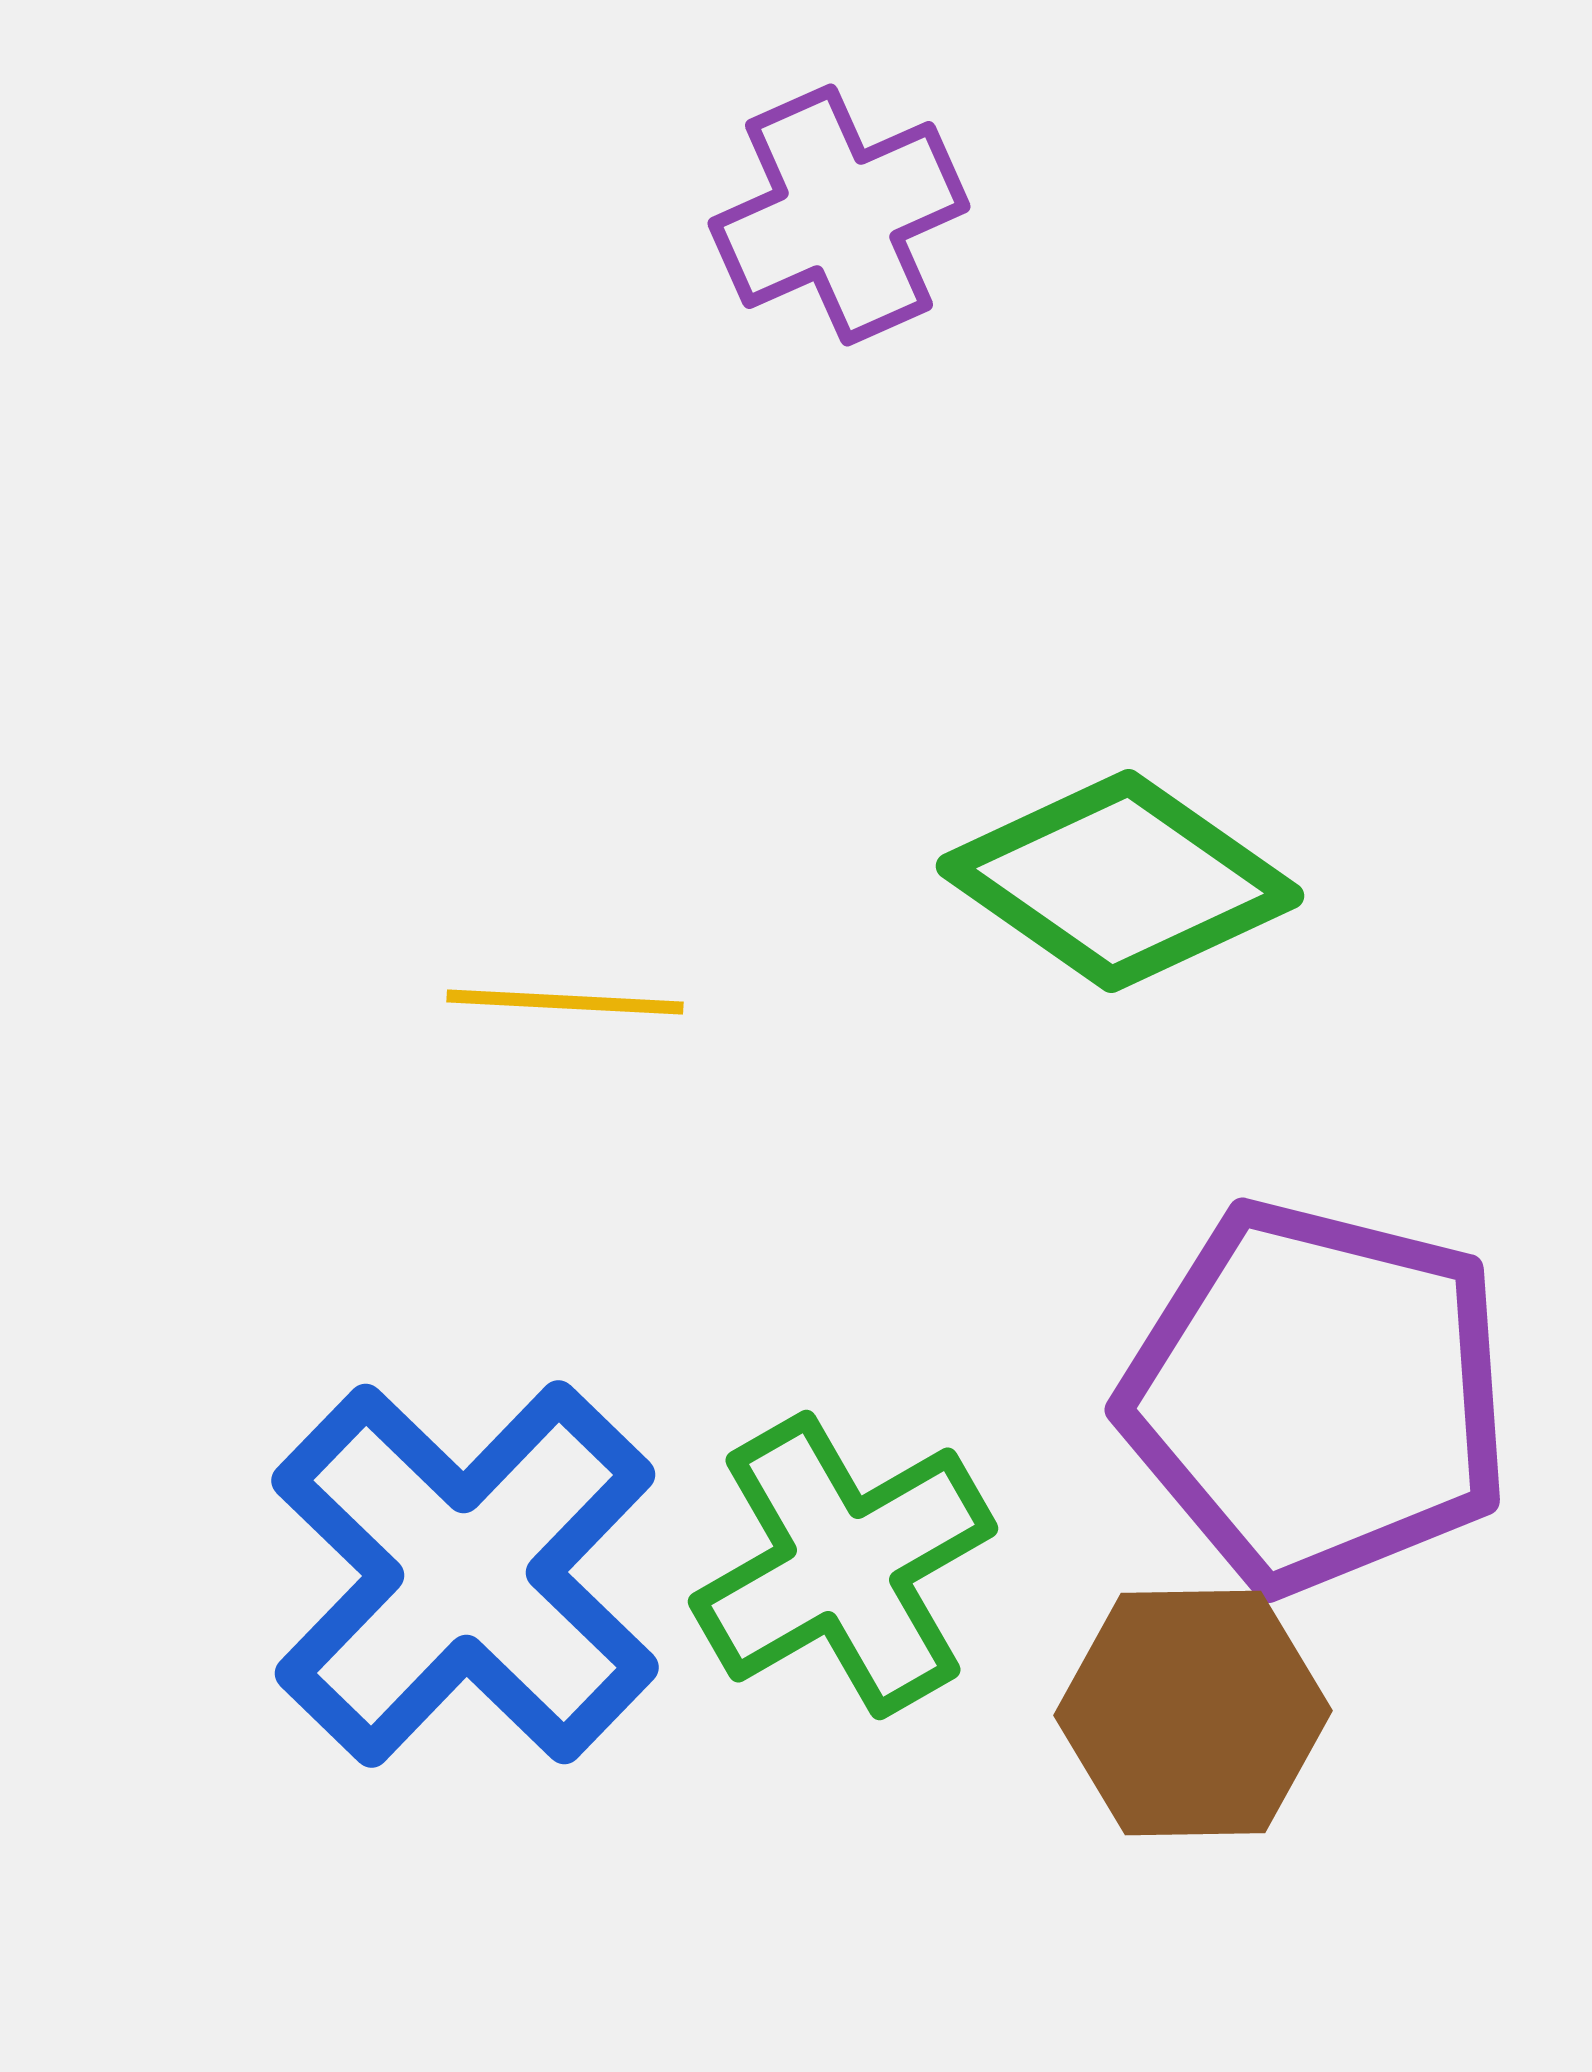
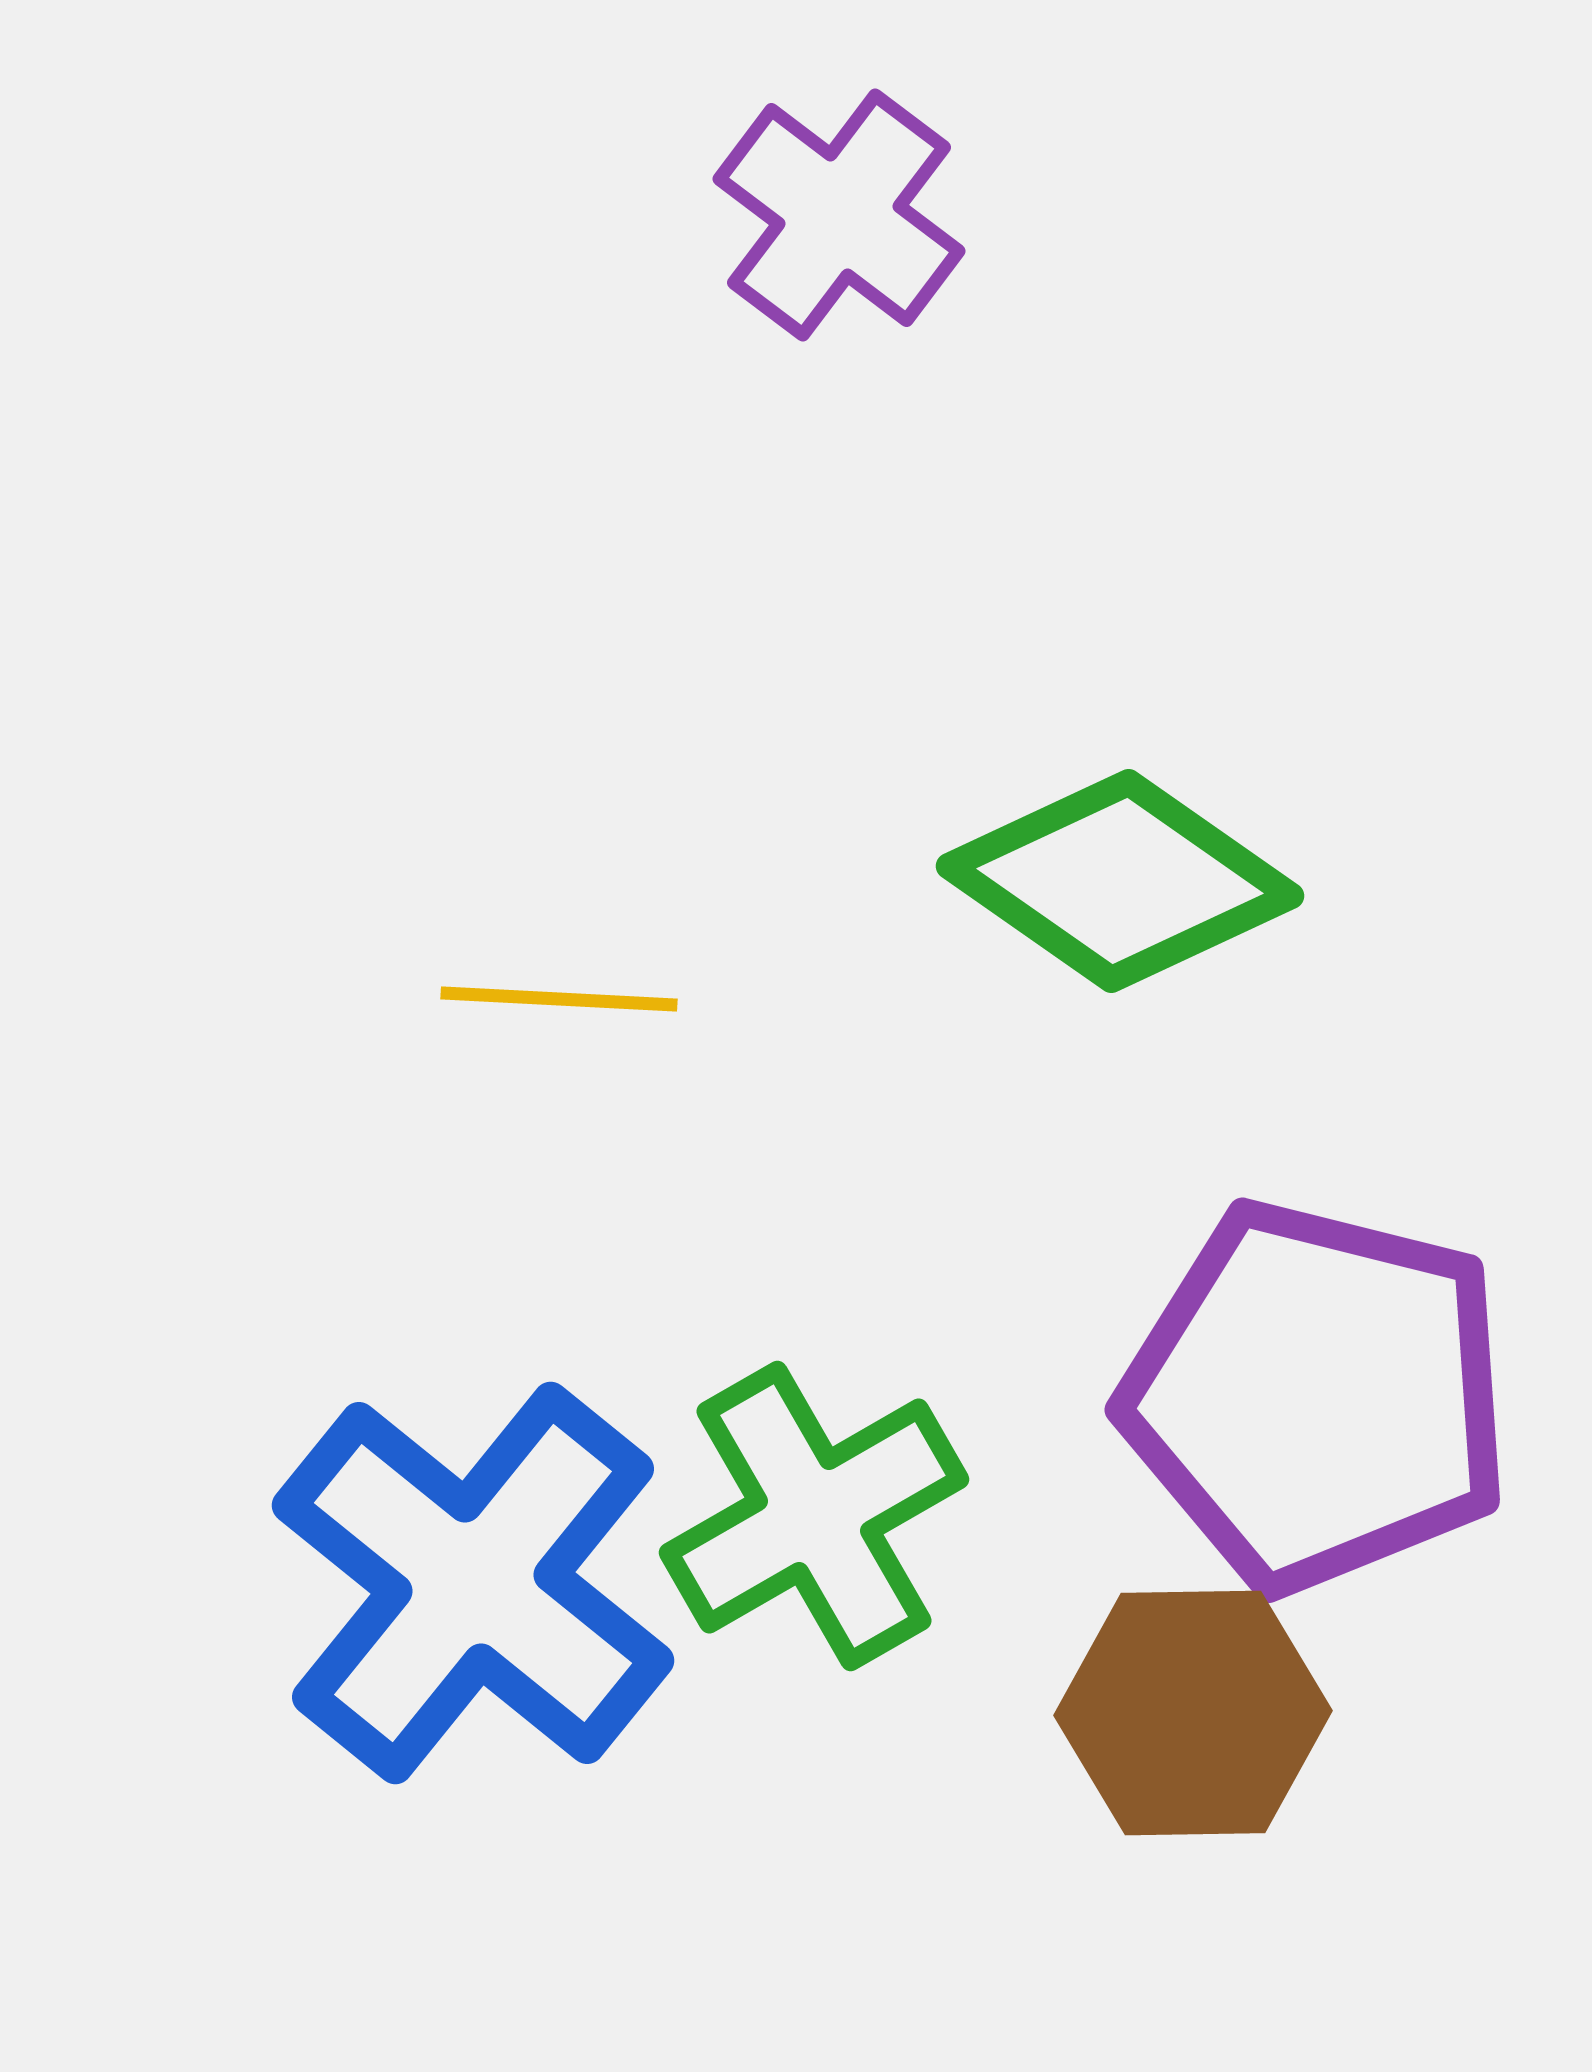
purple cross: rotated 29 degrees counterclockwise
yellow line: moved 6 px left, 3 px up
green cross: moved 29 px left, 49 px up
blue cross: moved 8 px right, 9 px down; rotated 5 degrees counterclockwise
